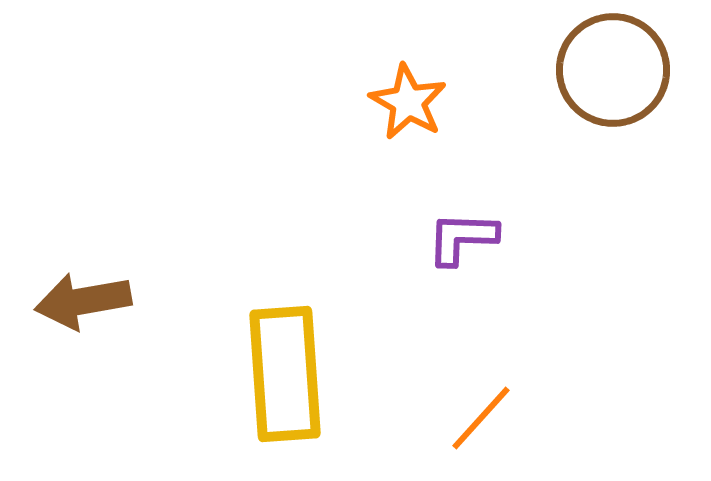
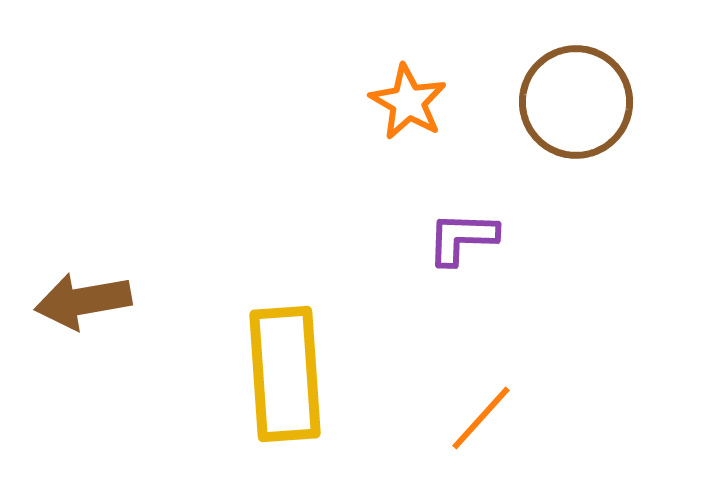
brown circle: moved 37 px left, 32 px down
